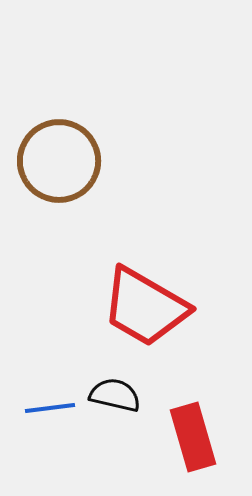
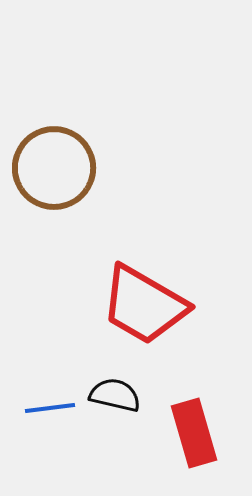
brown circle: moved 5 px left, 7 px down
red trapezoid: moved 1 px left, 2 px up
red rectangle: moved 1 px right, 4 px up
